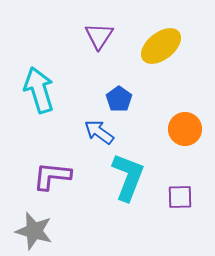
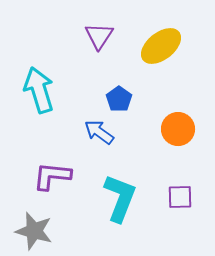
orange circle: moved 7 px left
cyan L-shape: moved 8 px left, 21 px down
